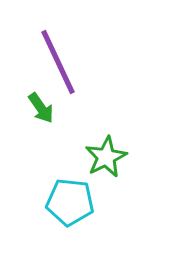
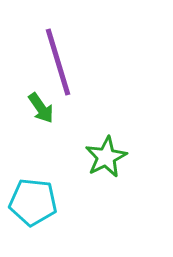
purple line: rotated 8 degrees clockwise
cyan pentagon: moved 37 px left
